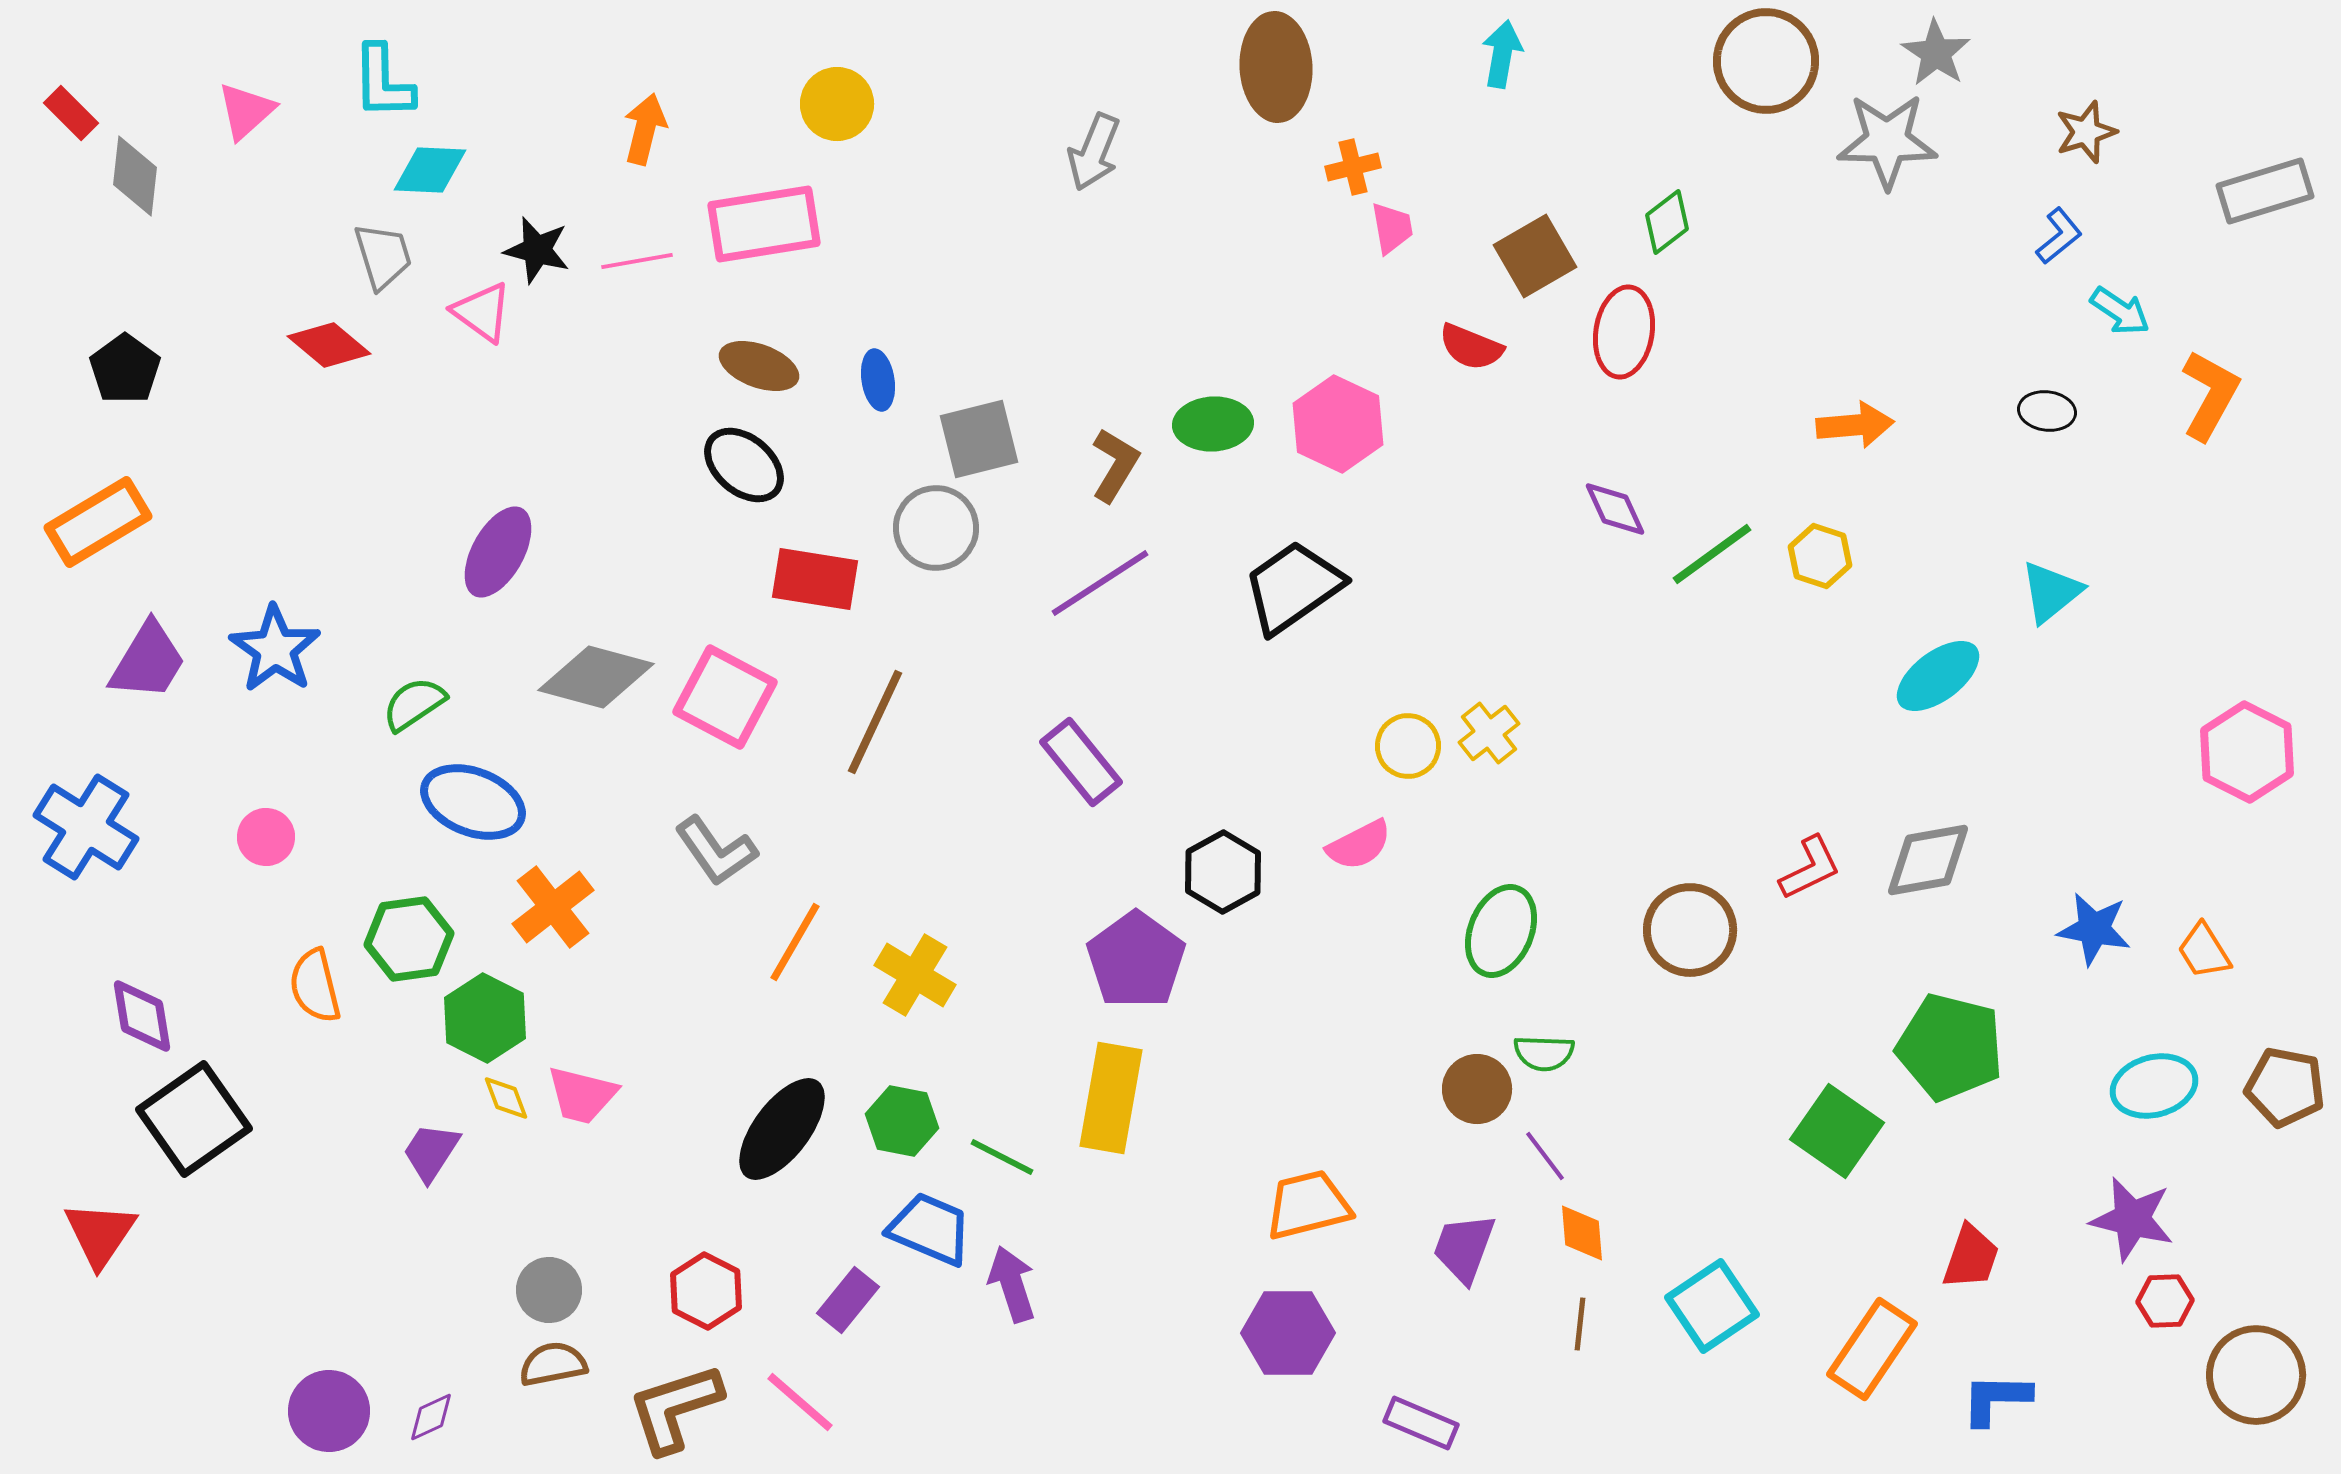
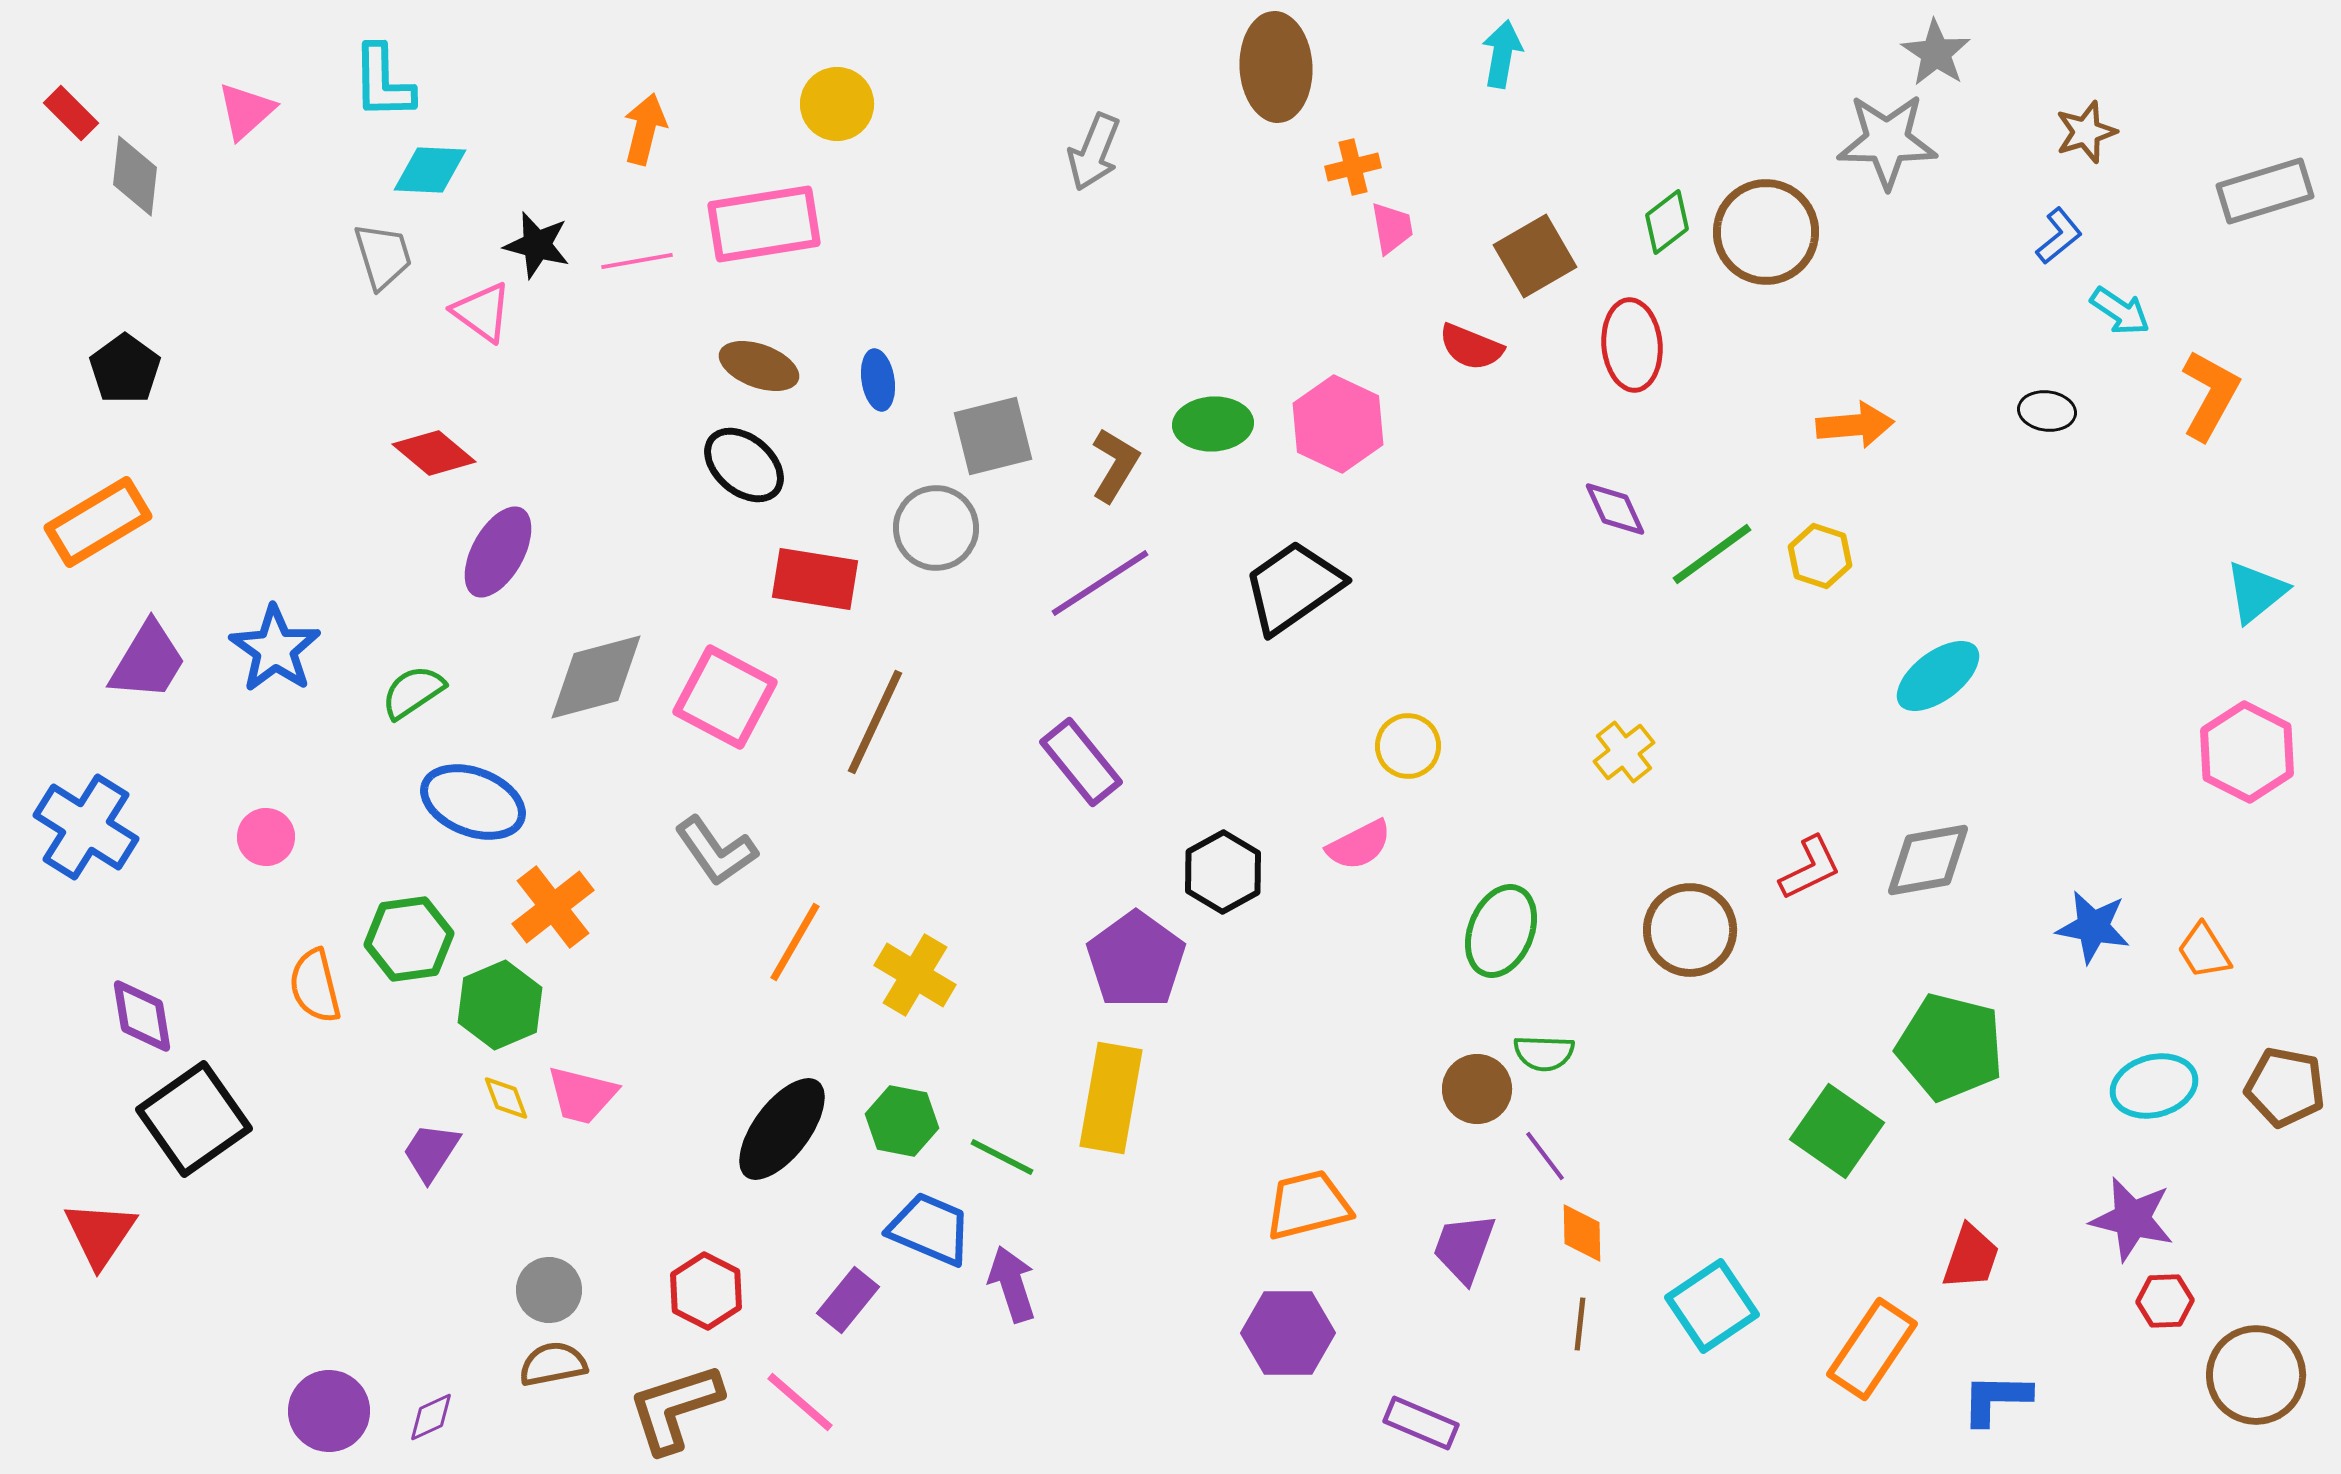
brown circle at (1766, 61): moved 171 px down
black star at (537, 250): moved 5 px up
red ellipse at (1624, 332): moved 8 px right, 13 px down; rotated 14 degrees counterclockwise
red diamond at (329, 345): moved 105 px right, 108 px down
gray square at (979, 439): moved 14 px right, 3 px up
cyan triangle at (2051, 592): moved 205 px right
gray diamond at (596, 677): rotated 30 degrees counterclockwise
green semicircle at (414, 704): moved 1 px left, 12 px up
yellow cross at (1489, 733): moved 135 px right, 19 px down
blue star at (2094, 929): moved 1 px left, 2 px up
green hexagon at (485, 1018): moved 15 px right, 13 px up; rotated 10 degrees clockwise
orange diamond at (1582, 1233): rotated 4 degrees clockwise
